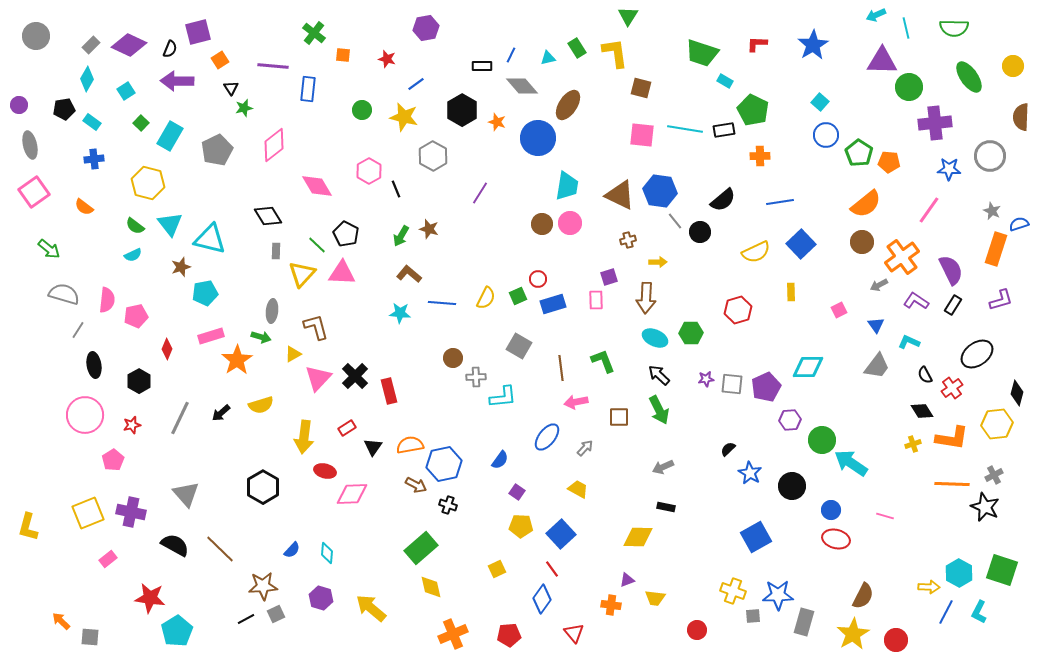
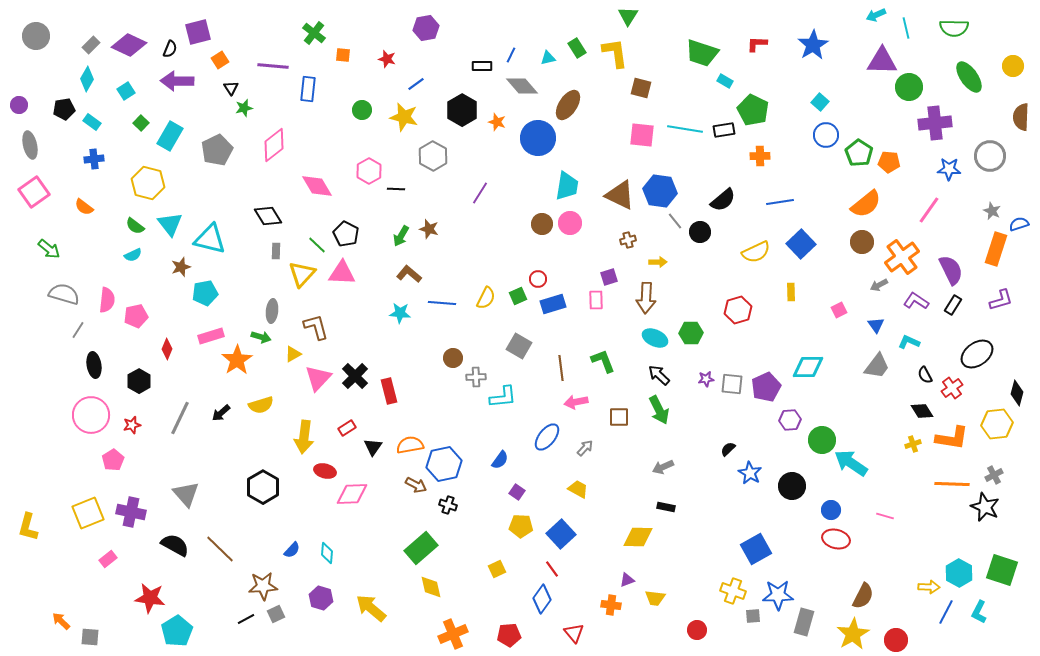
black line at (396, 189): rotated 66 degrees counterclockwise
pink circle at (85, 415): moved 6 px right
blue square at (756, 537): moved 12 px down
